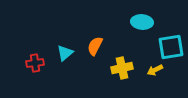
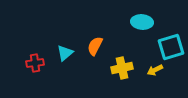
cyan square: rotated 8 degrees counterclockwise
